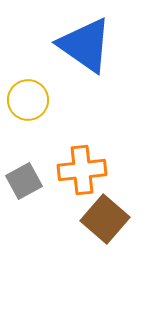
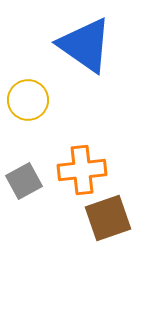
brown square: moved 3 px right, 1 px up; rotated 30 degrees clockwise
